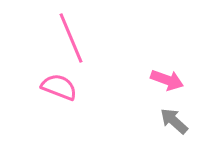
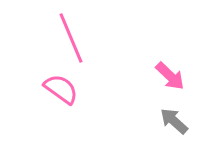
pink arrow: moved 3 px right, 4 px up; rotated 24 degrees clockwise
pink semicircle: moved 2 px right, 2 px down; rotated 15 degrees clockwise
